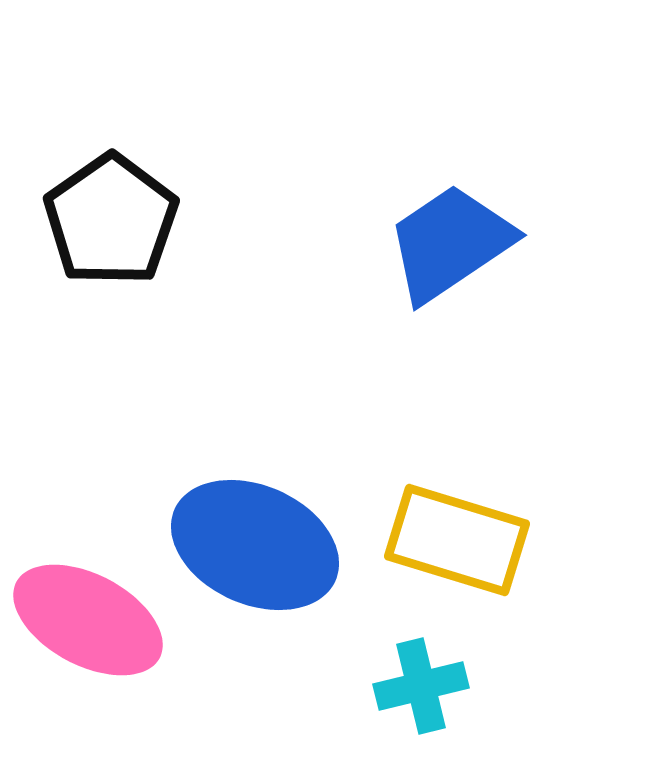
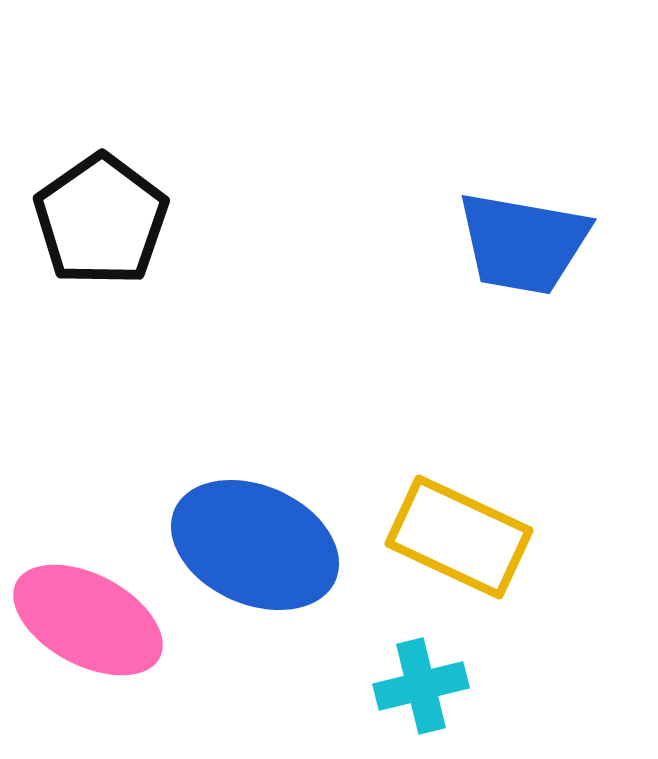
black pentagon: moved 10 px left
blue trapezoid: moved 73 px right; rotated 136 degrees counterclockwise
yellow rectangle: moved 2 px right, 3 px up; rotated 8 degrees clockwise
